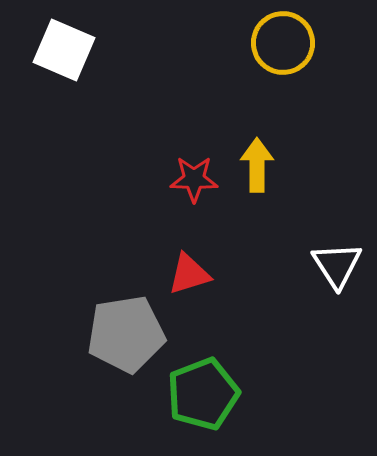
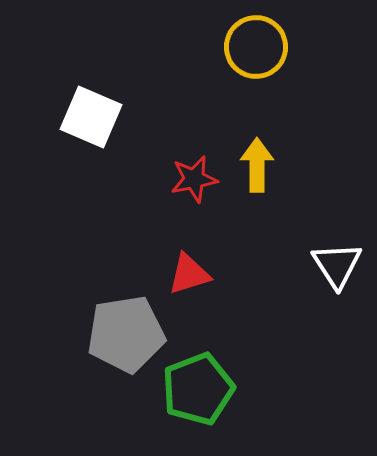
yellow circle: moved 27 px left, 4 px down
white square: moved 27 px right, 67 px down
red star: rotated 12 degrees counterclockwise
green pentagon: moved 5 px left, 5 px up
